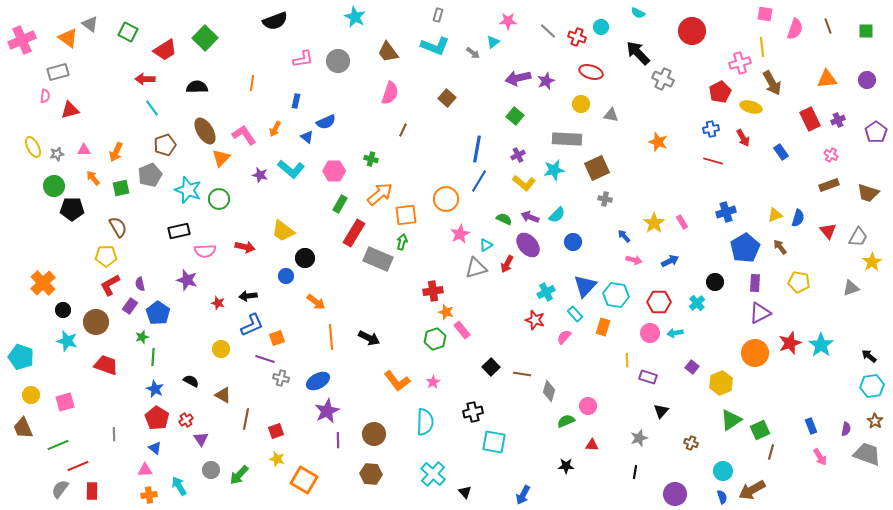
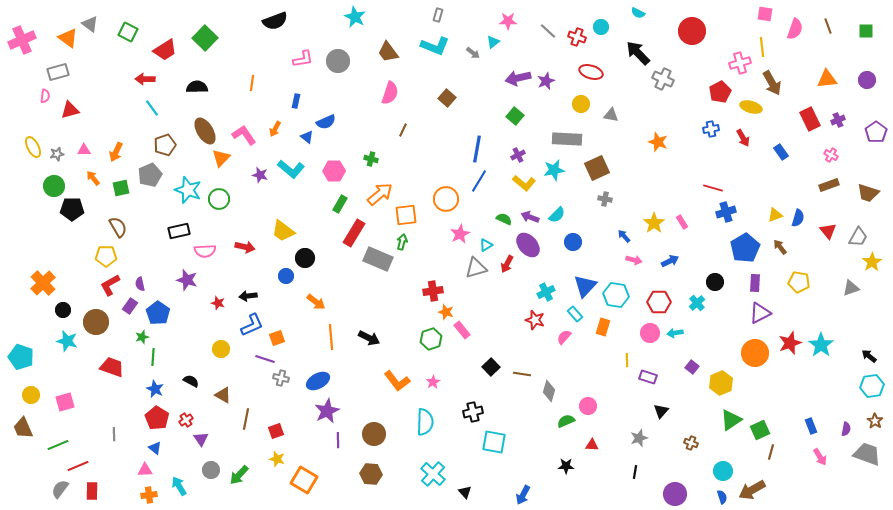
red line at (713, 161): moved 27 px down
green hexagon at (435, 339): moved 4 px left
red trapezoid at (106, 365): moved 6 px right, 2 px down
